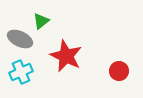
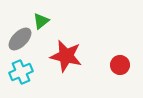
gray ellipse: rotated 70 degrees counterclockwise
red star: rotated 12 degrees counterclockwise
red circle: moved 1 px right, 6 px up
